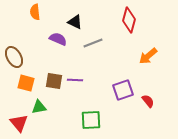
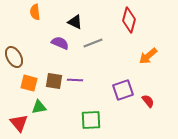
purple semicircle: moved 2 px right, 4 px down
orange square: moved 3 px right
